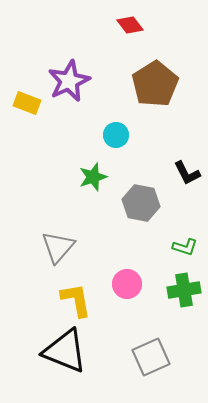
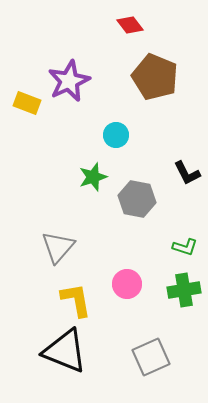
brown pentagon: moved 7 px up; rotated 18 degrees counterclockwise
gray hexagon: moved 4 px left, 4 px up
